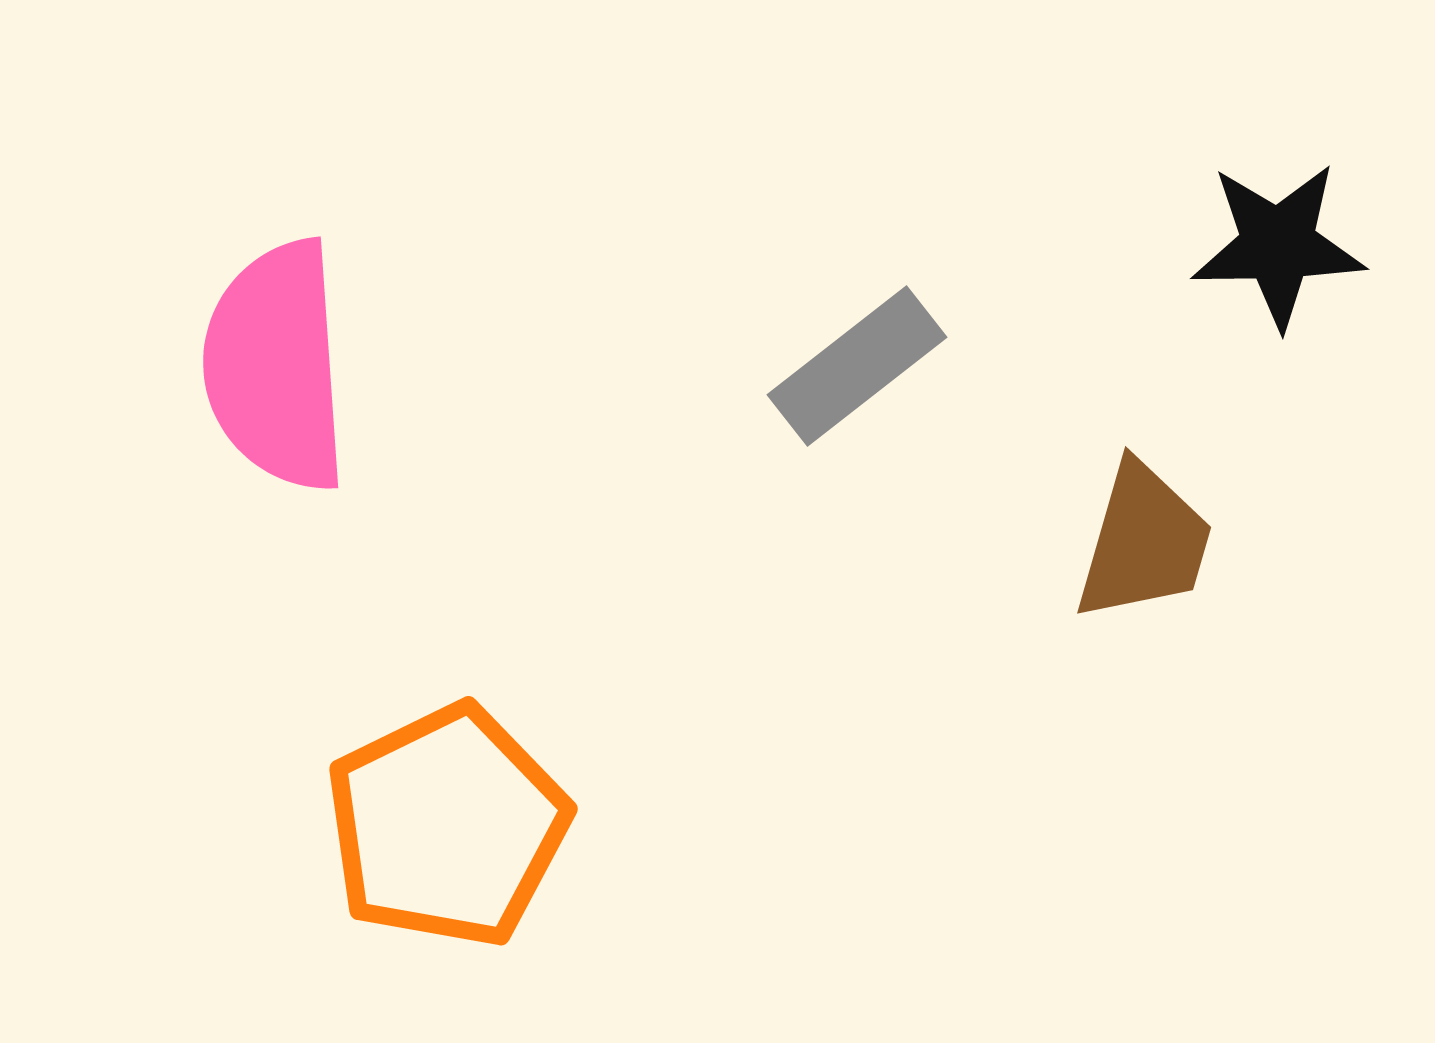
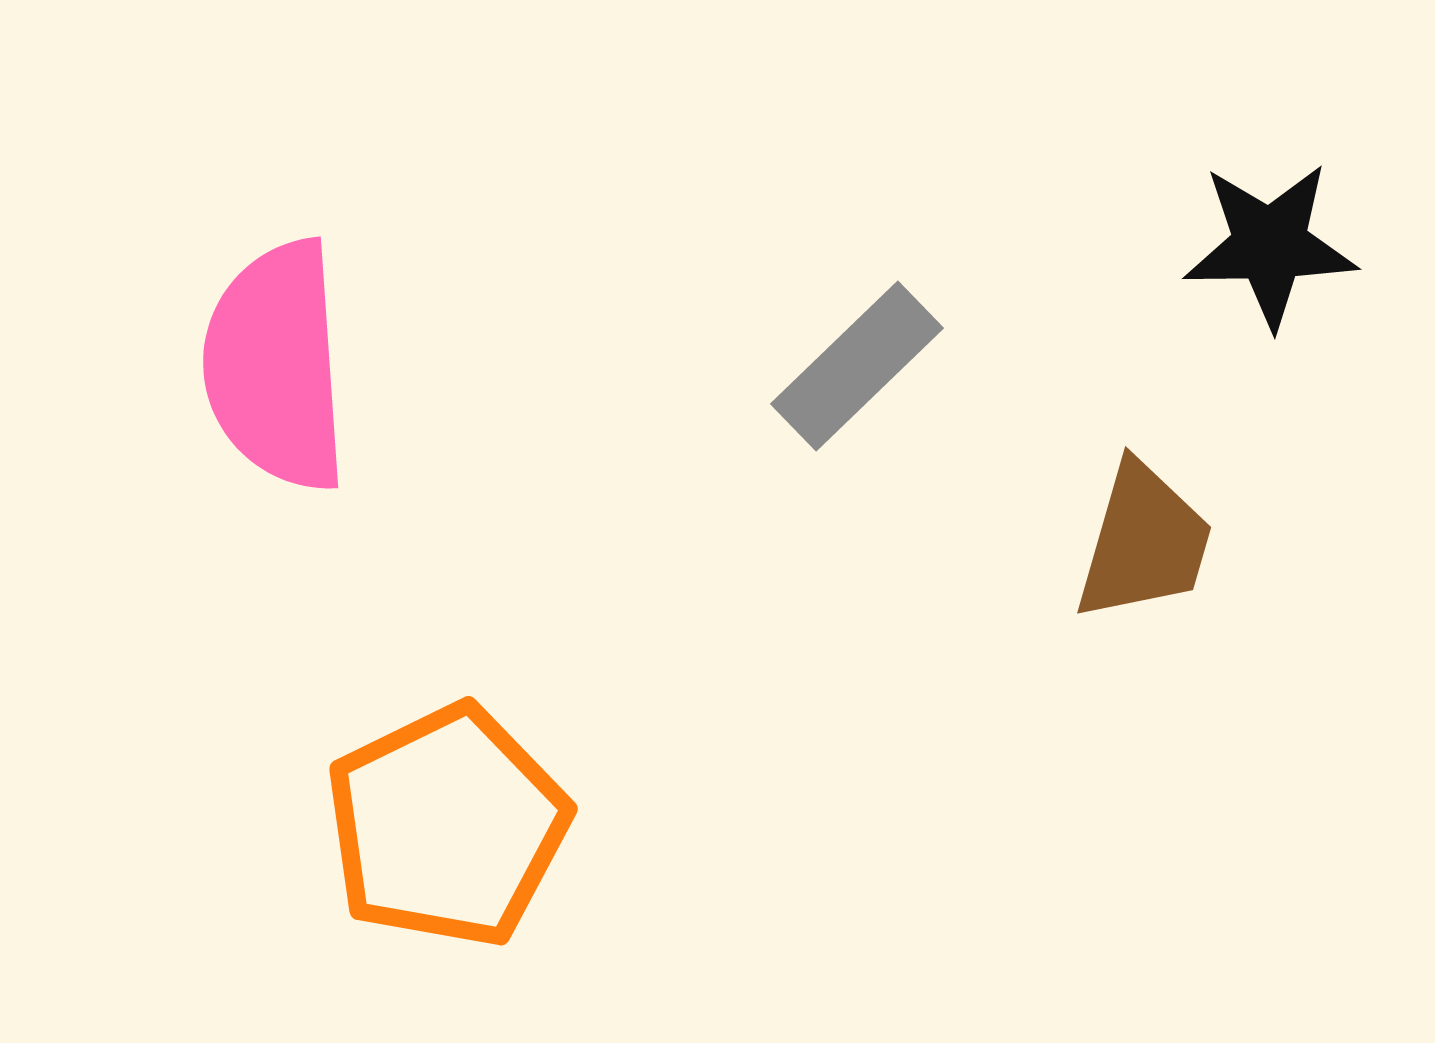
black star: moved 8 px left
gray rectangle: rotated 6 degrees counterclockwise
